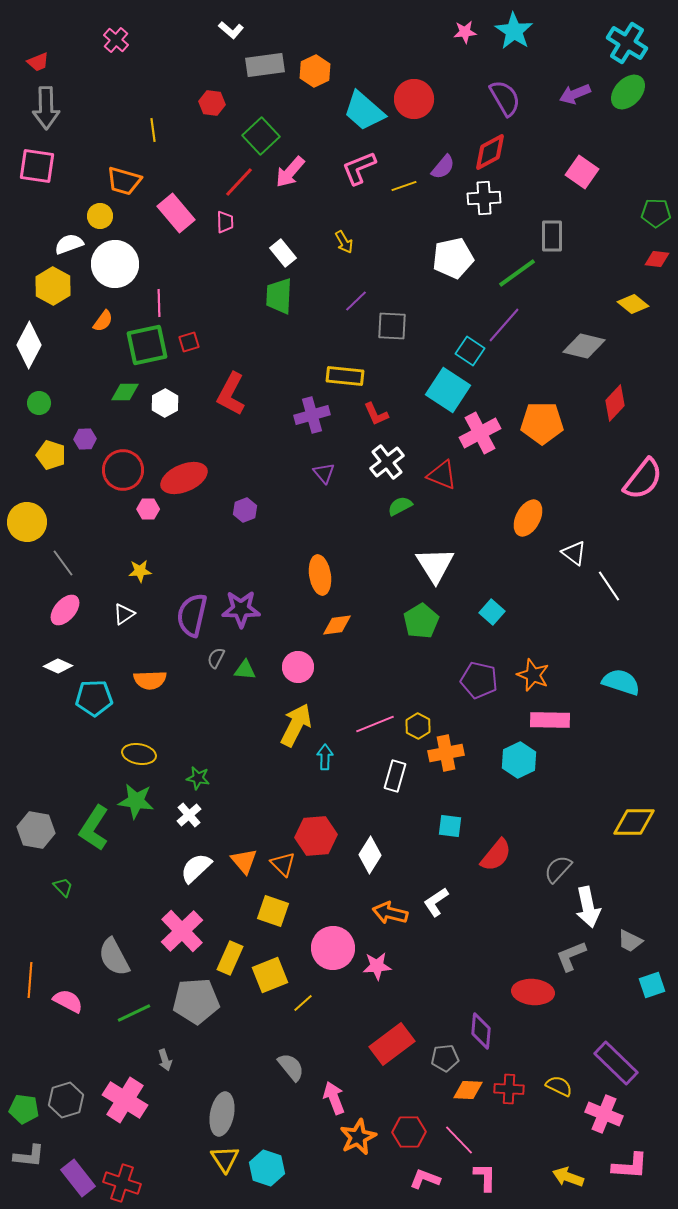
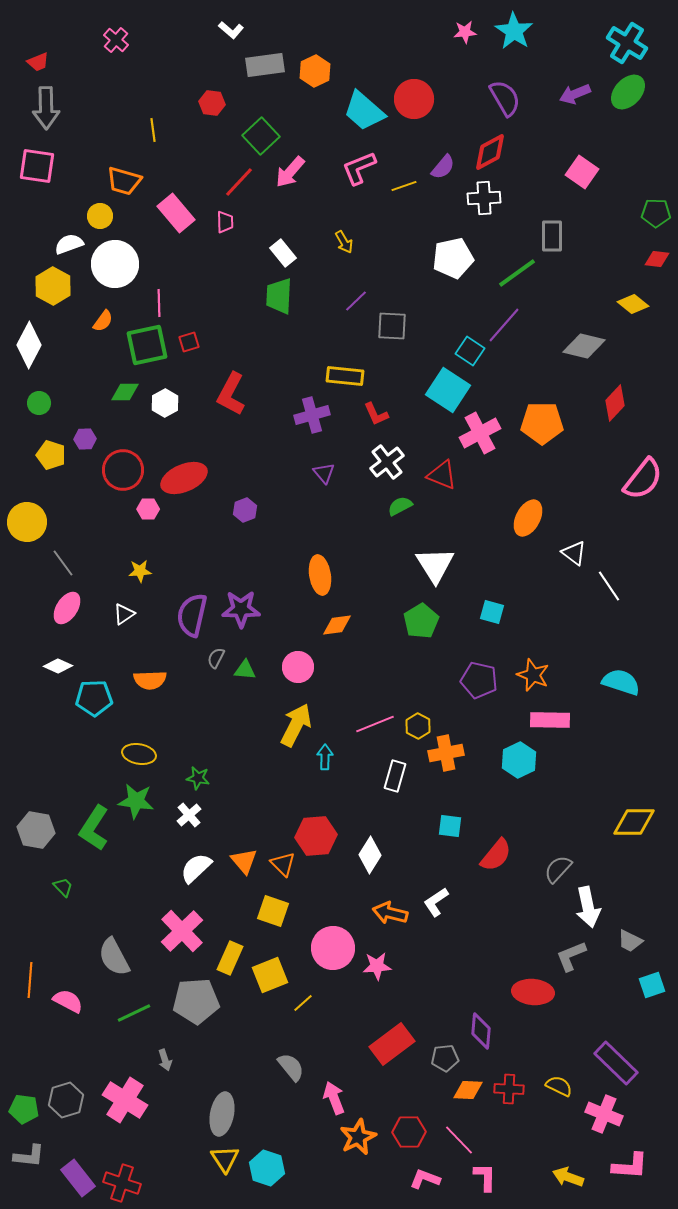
pink ellipse at (65, 610): moved 2 px right, 2 px up; rotated 8 degrees counterclockwise
cyan square at (492, 612): rotated 25 degrees counterclockwise
